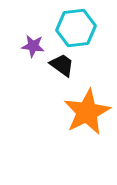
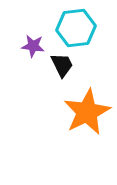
black trapezoid: rotated 28 degrees clockwise
